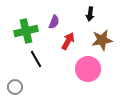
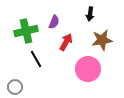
red arrow: moved 2 px left, 1 px down
